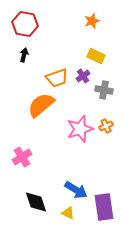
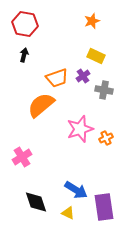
orange cross: moved 12 px down
